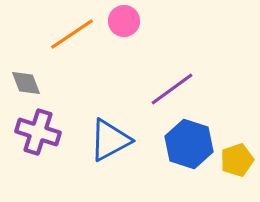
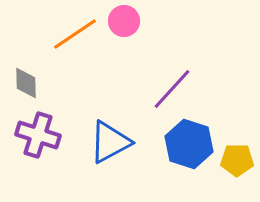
orange line: moved 3 px right
gray diamond: rotated 20 degrees clockwise
purple line: rotated 12 degrees counterclockwise
purple cross: moved 3 px down
blue triangle: moved 2 px down
yellow pentagon: rotated 20 degrees clockwise
